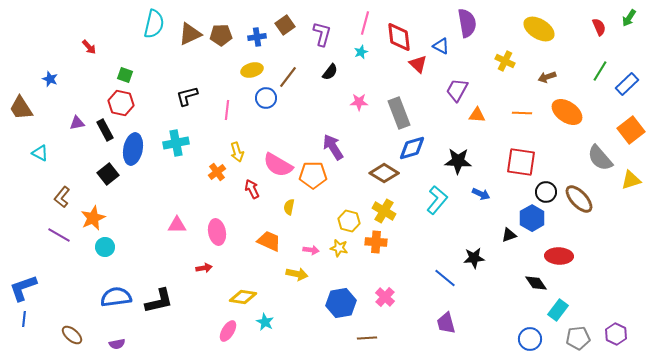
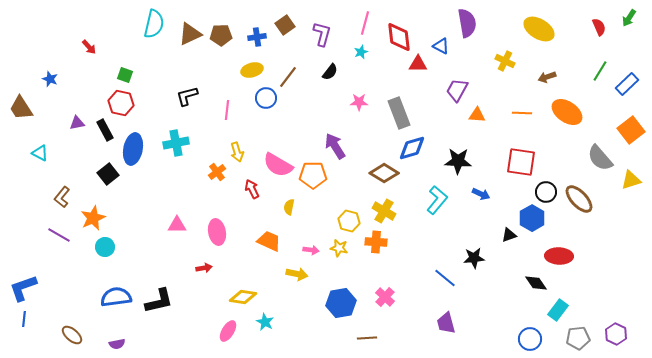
red triangle at (418, 64): rotated 42 degrees counterclockwise
purple arrow at (333, 147): moved 2 px right, 1 px up
